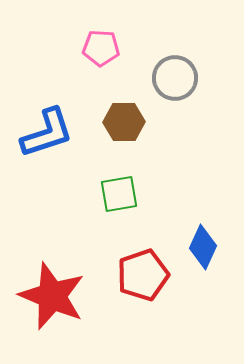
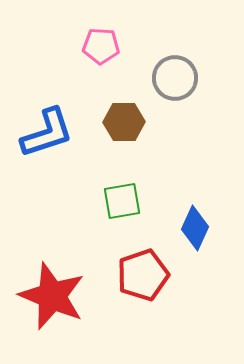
pink pentagon: moved 2 px up
green square: moved 3 px right, 7 px down
blue diamond: moved 8 px left, 19 px up
